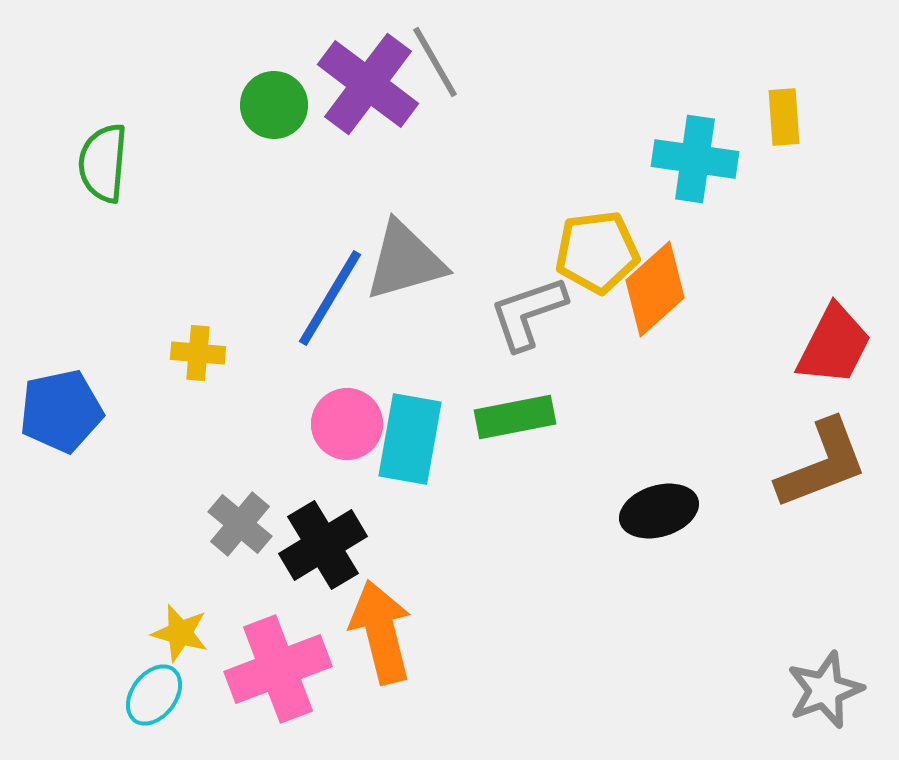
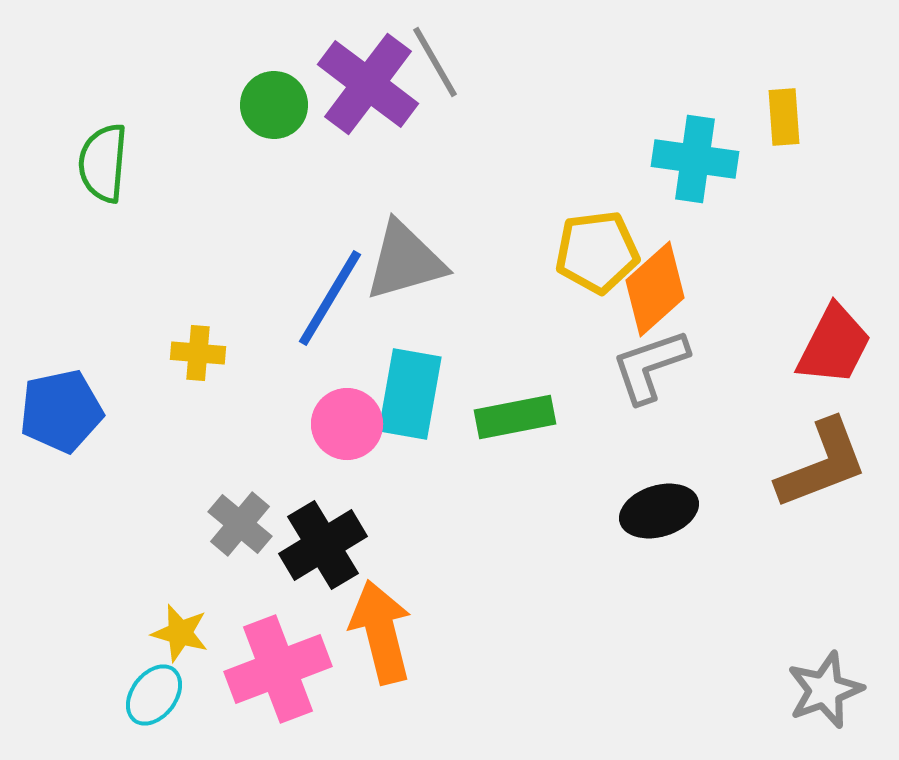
gray L-shape: moved 122 px right, 53 px down
cyan rectangle: moved 45 px up
